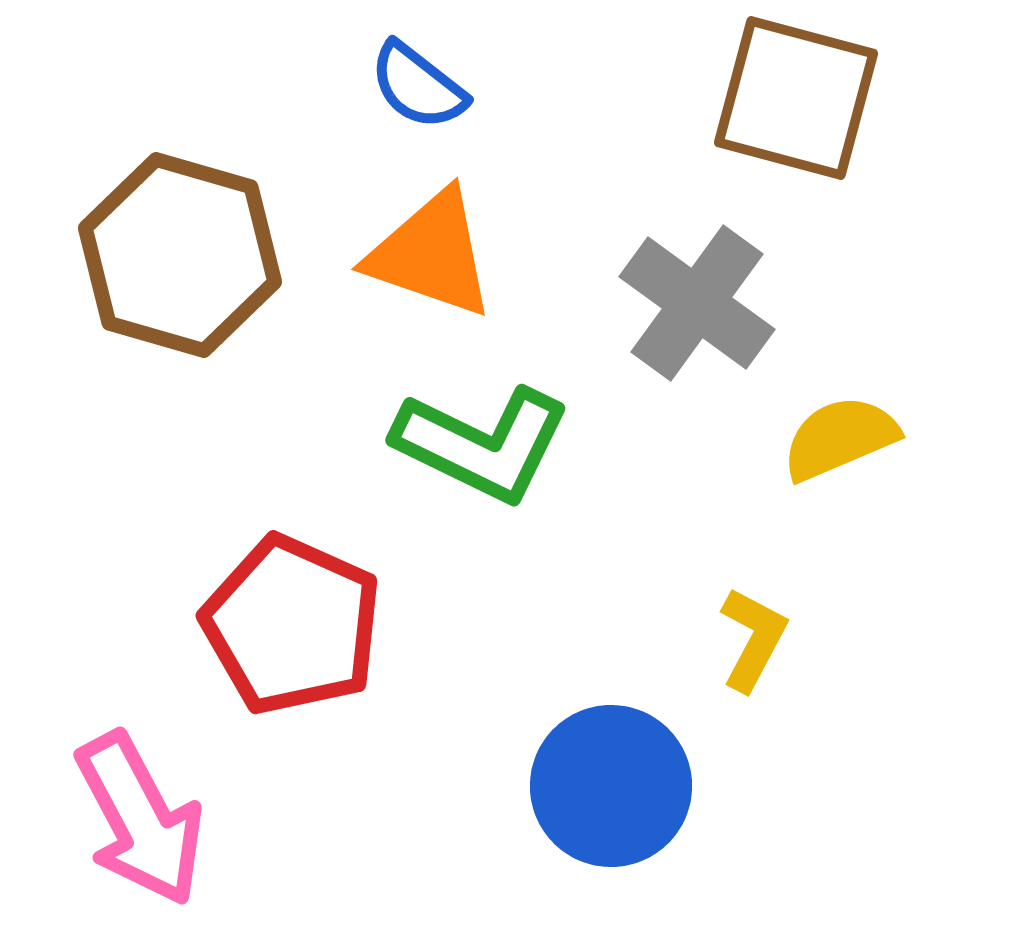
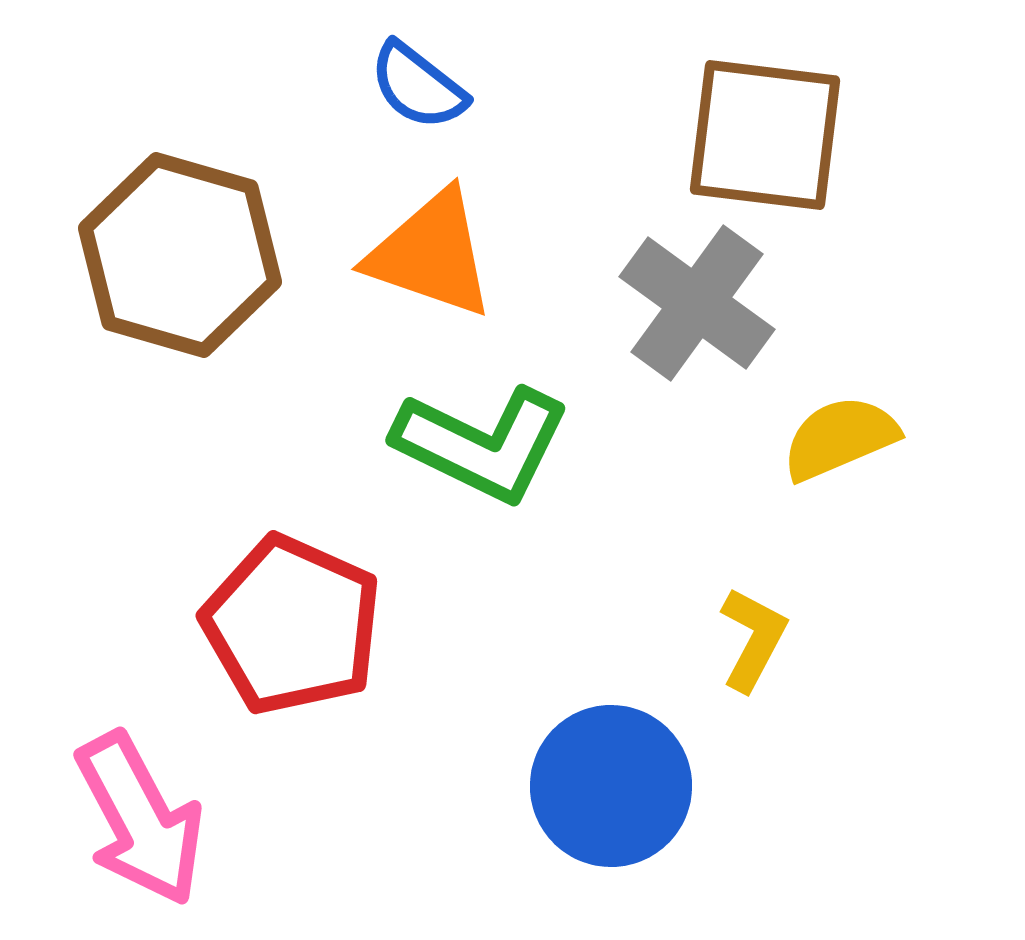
brown square: moved 31 px left, 37 px down; rotated 8 degrees counterclockwise
